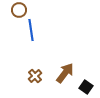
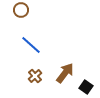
brown circle: moved 2 px right
blue line: moved 15 px down; rotated 40 degrees counterclockwise
